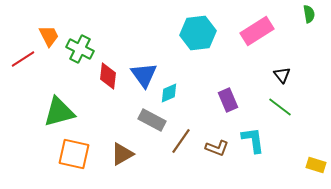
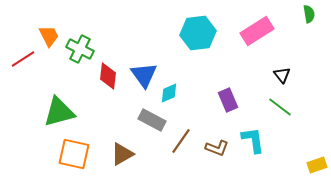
yellow rectangle: moved 1 px right; rotated 36 degrees counterclockwise
